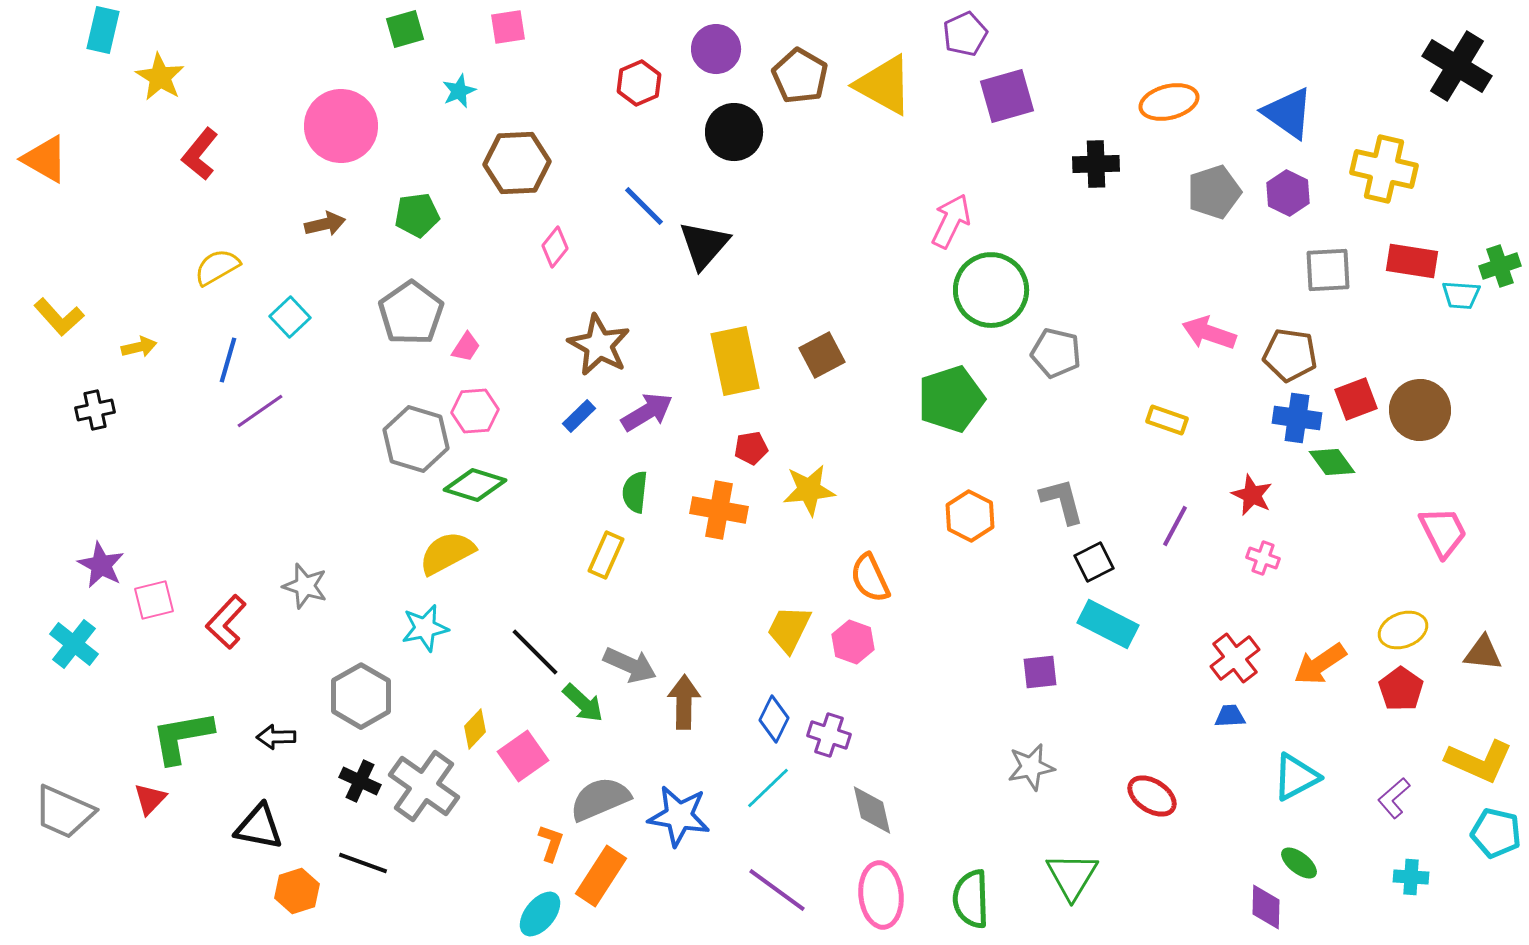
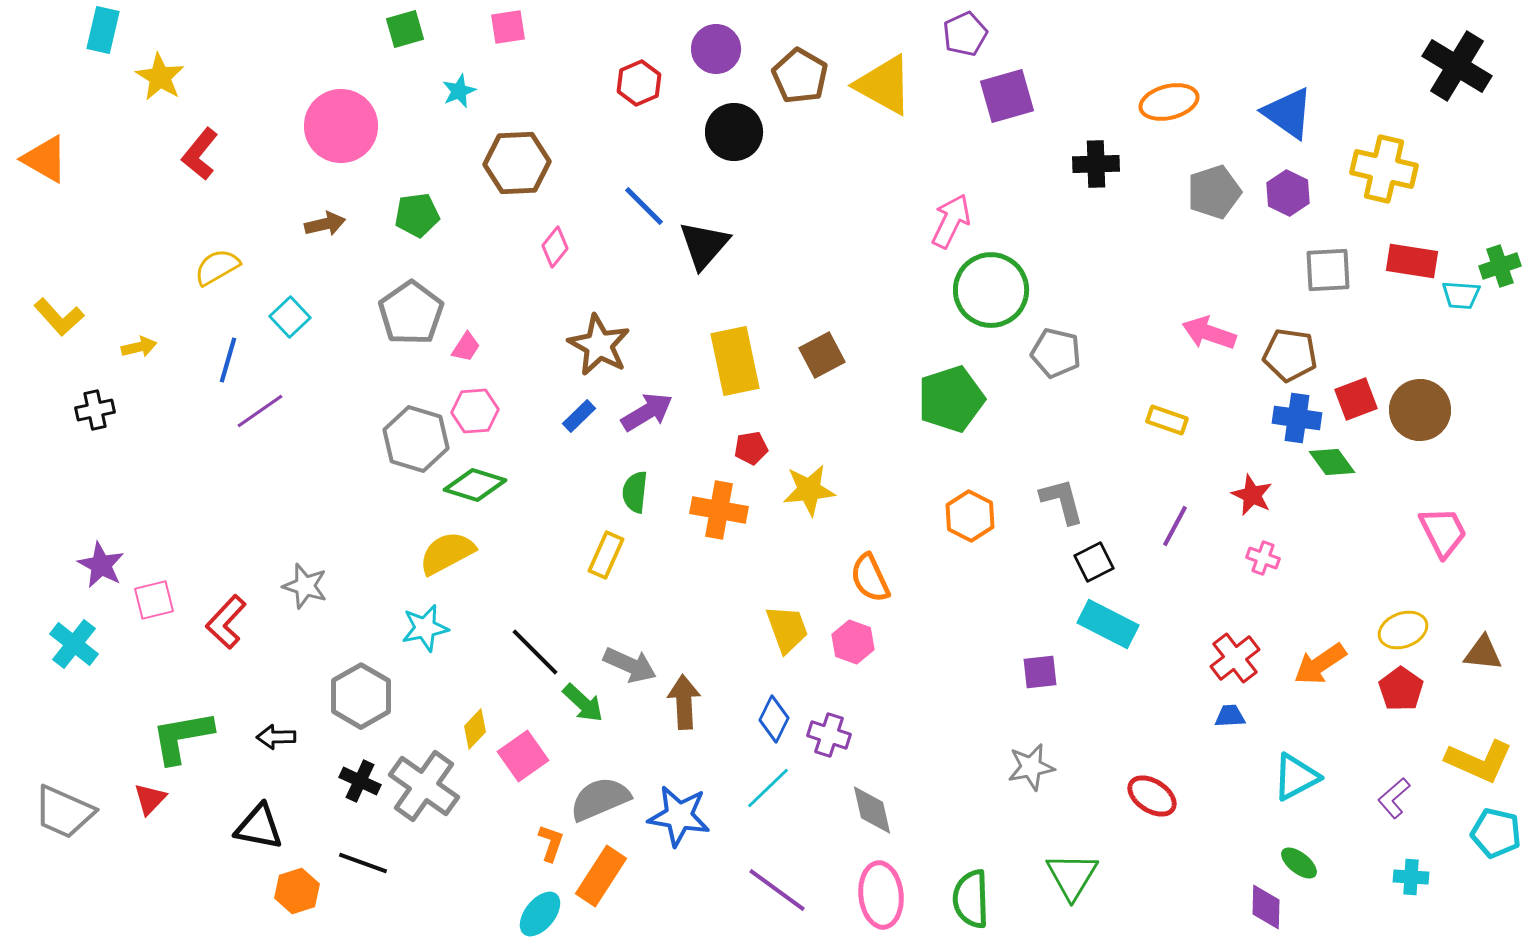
yellow trapezoid at (789, 629): moved 2 px left; rotated 134 degrees clockwise
brown arrow at (684, 702): rotated 4 degrees counterclockwise
